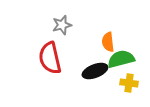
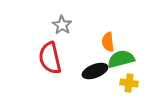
gray star: rotated 24 degrees counterclockwise
